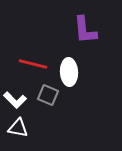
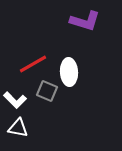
purple L-shape: moved 9 px up; rotated 68 degrees counterclockwise
red line: rotated 44 degrees counterclockwise
gray square: moved 1 px left, 4 px up
